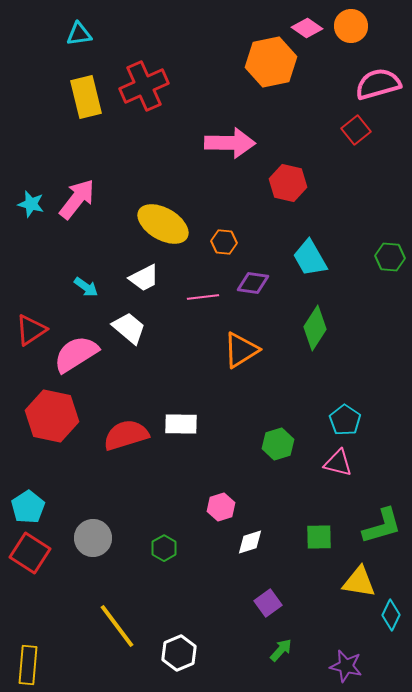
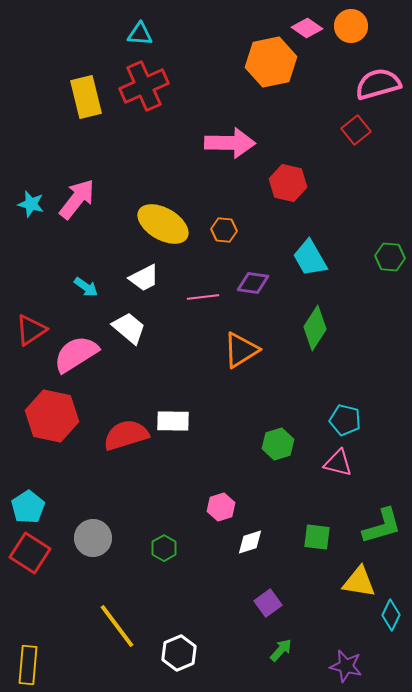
cyan triangle at (79, 34): moved 61 px right; rotated 12 degrees clockwise
orange hexagon at (224, 242): moved 12 px up
cyan pentagon at (345, 420): rotated 20 degrees counterclockwise
white rectangle at (181, 424): moved 8 px left, 3 px up
green square at (319, 537): moved 2 px left; rotated 8 degrees clockwise
